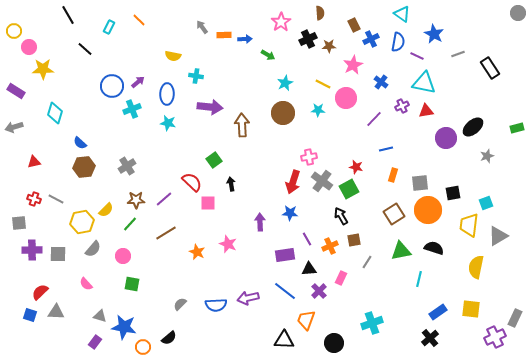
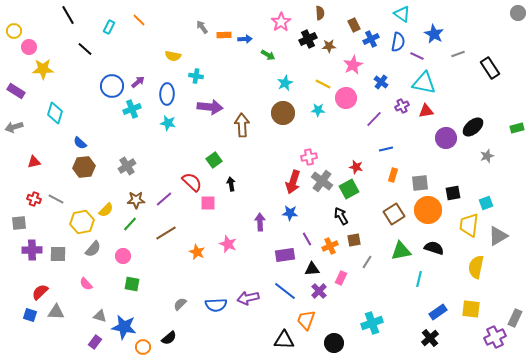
black triangle at (309, 269): moved 3 px right
